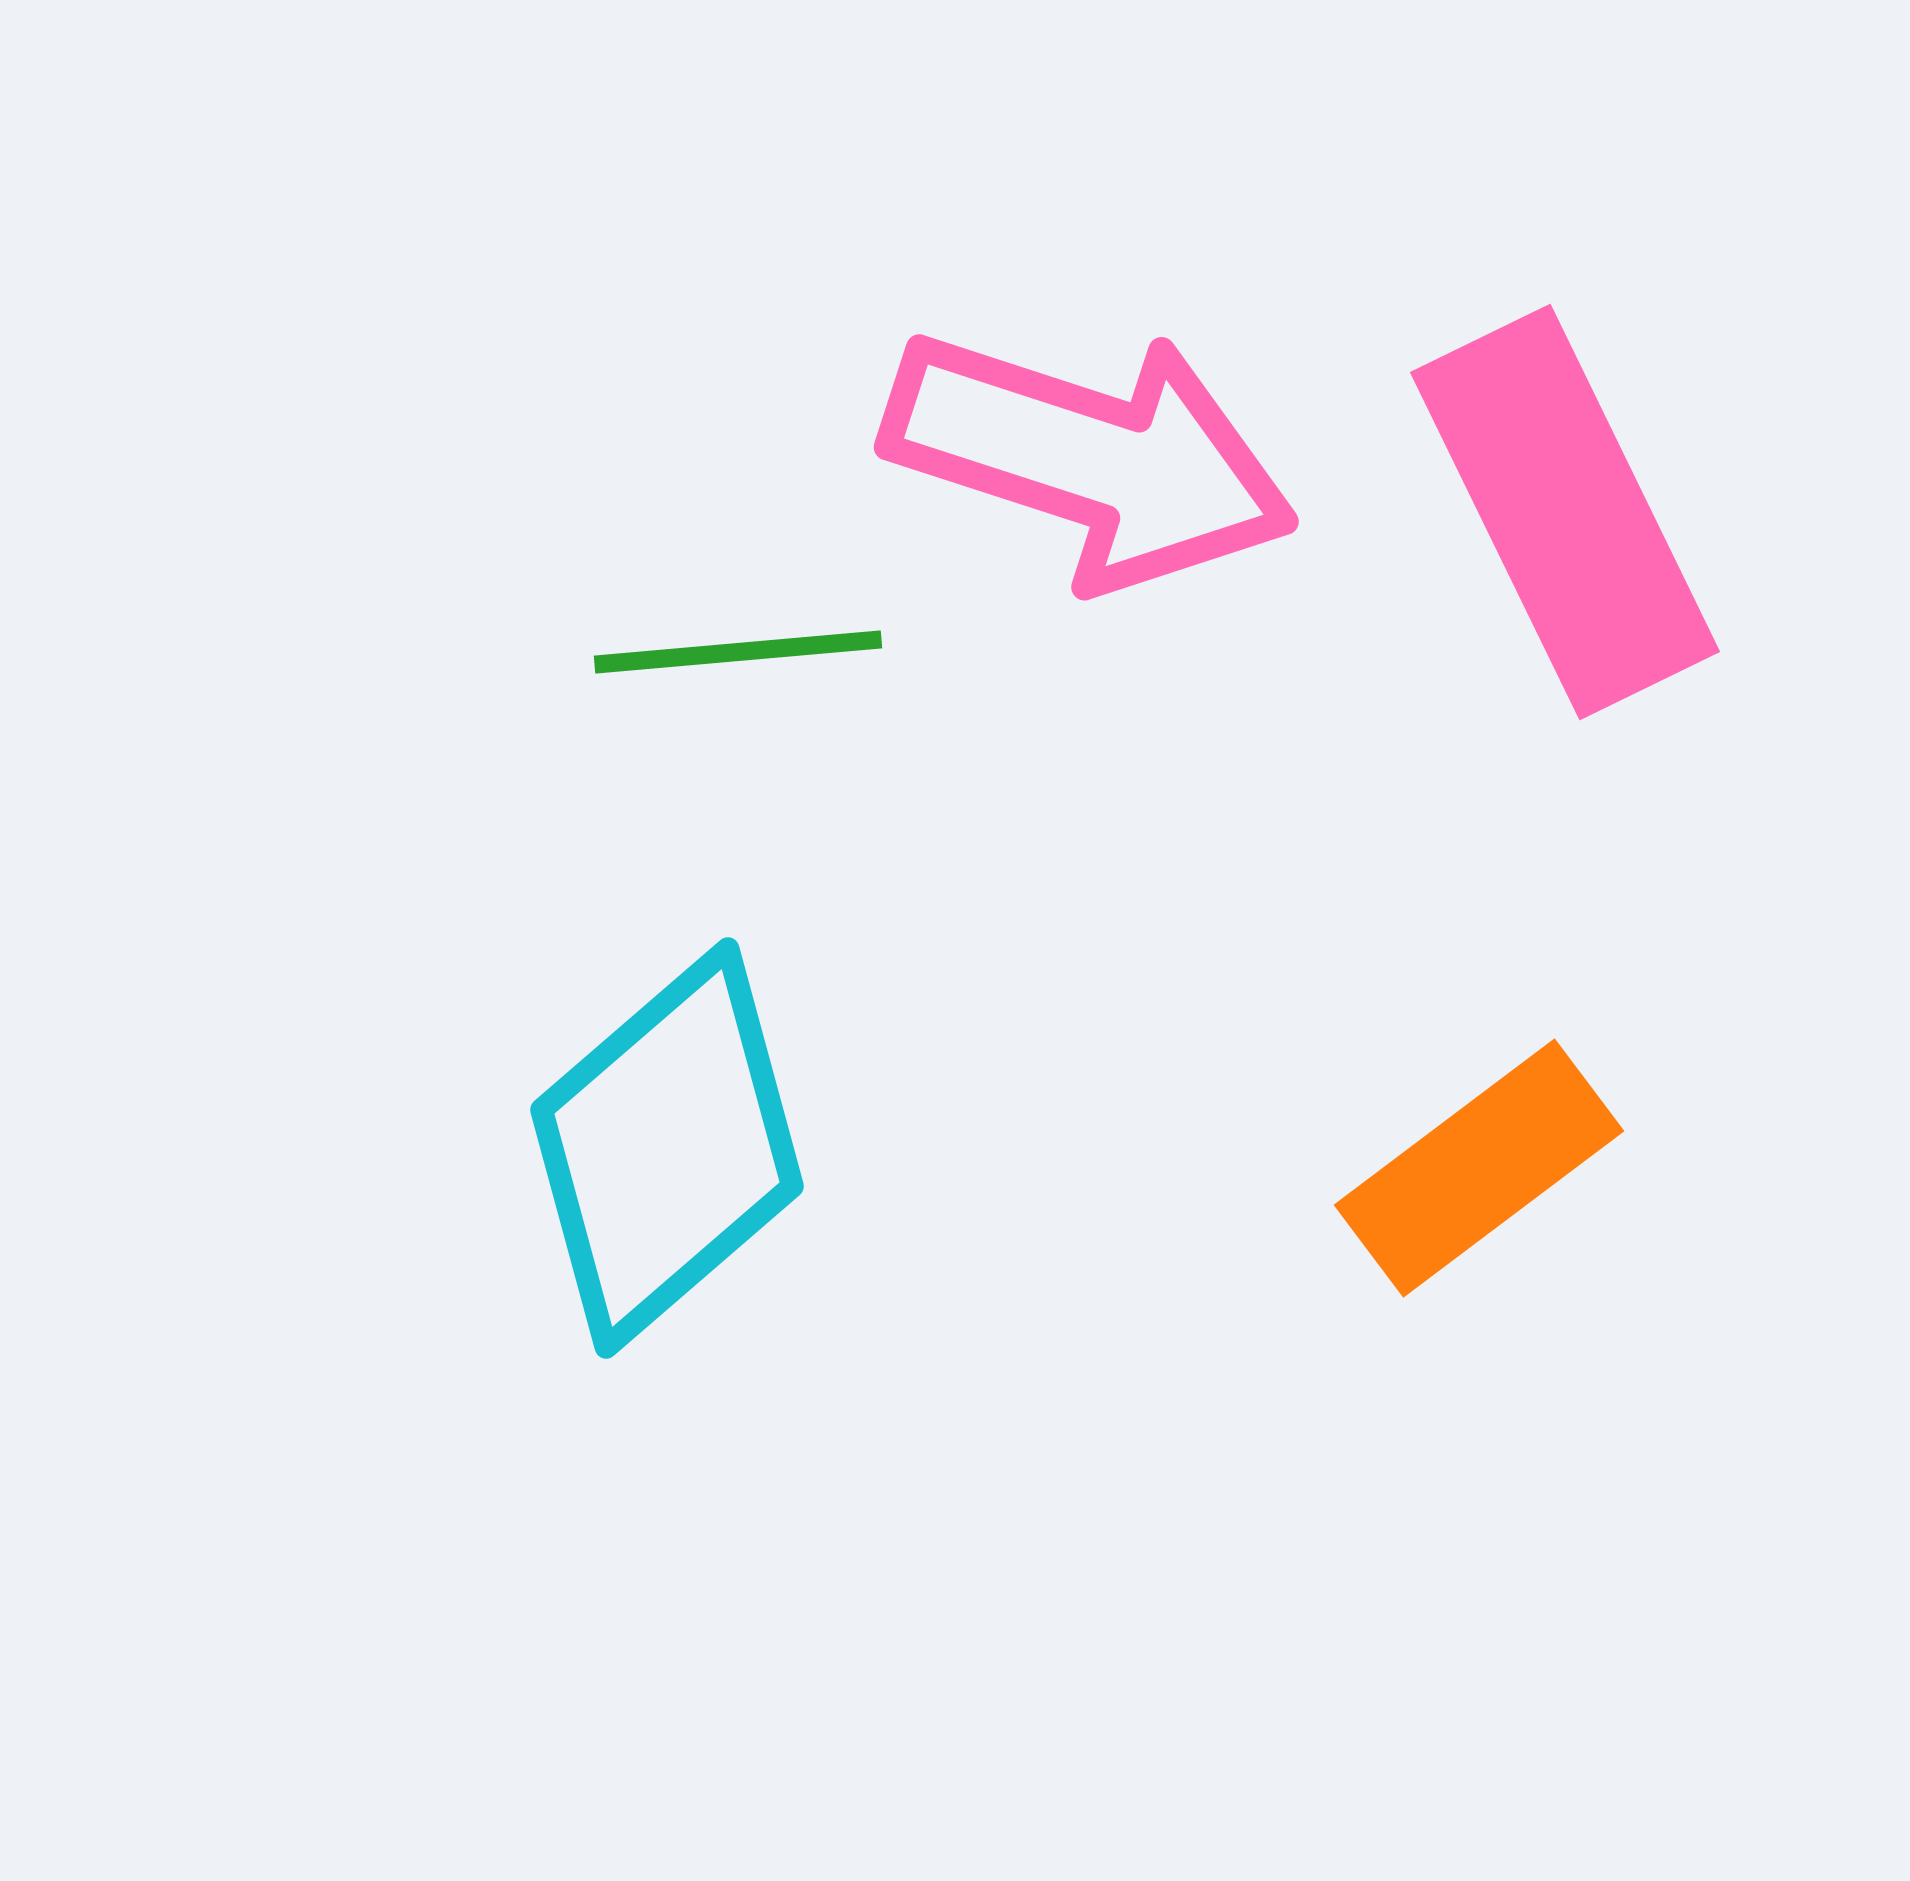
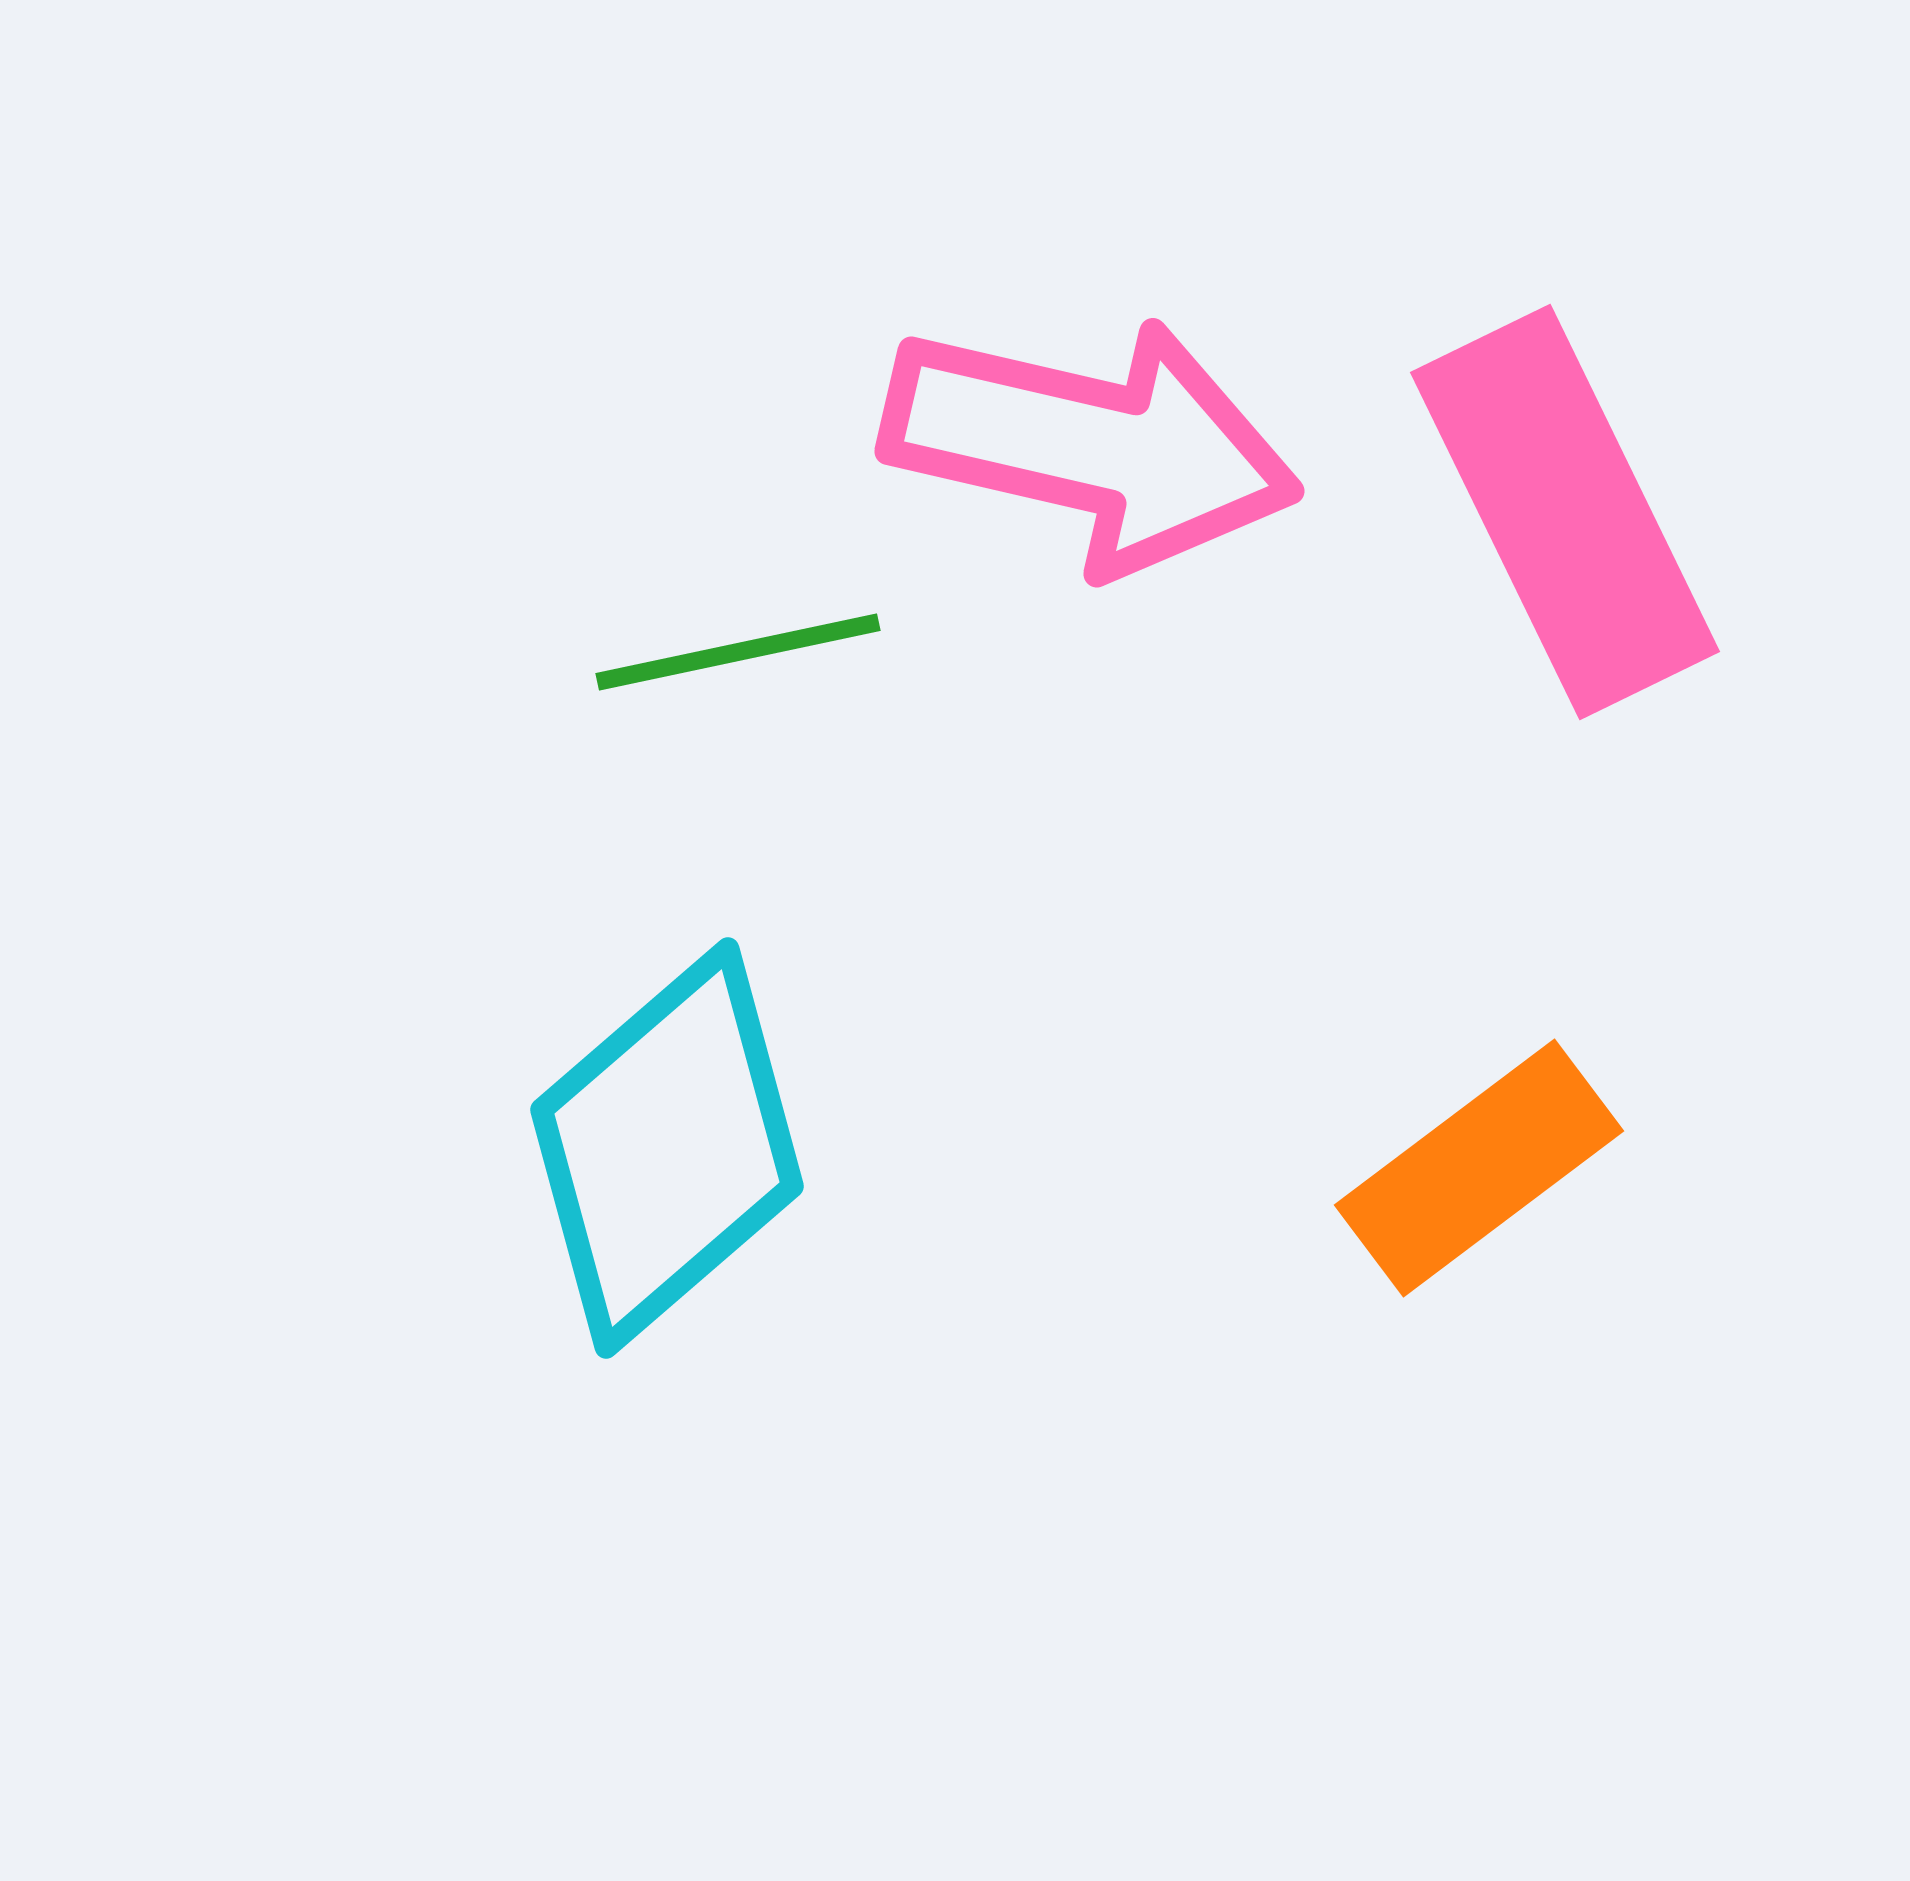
pink arrow: moved 1 px right, 13 px up; rotated 5 degrees counterclockwise
green line: rotated 7 degrees counterclockwise
